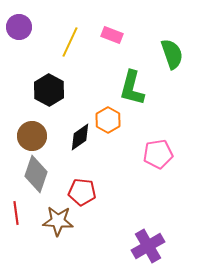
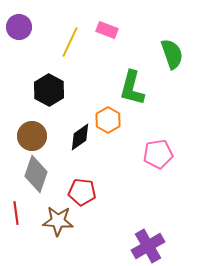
pink rectangle: moved 5 px left, 5 px up
